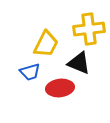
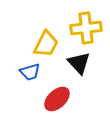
yellow cross: moved 3 px left, 1 px up
black triangle: rotated 25 degrees clockwise
red ellipse: moved 3 px left, 11 px down; rotated 36 degrees counterclockwise
